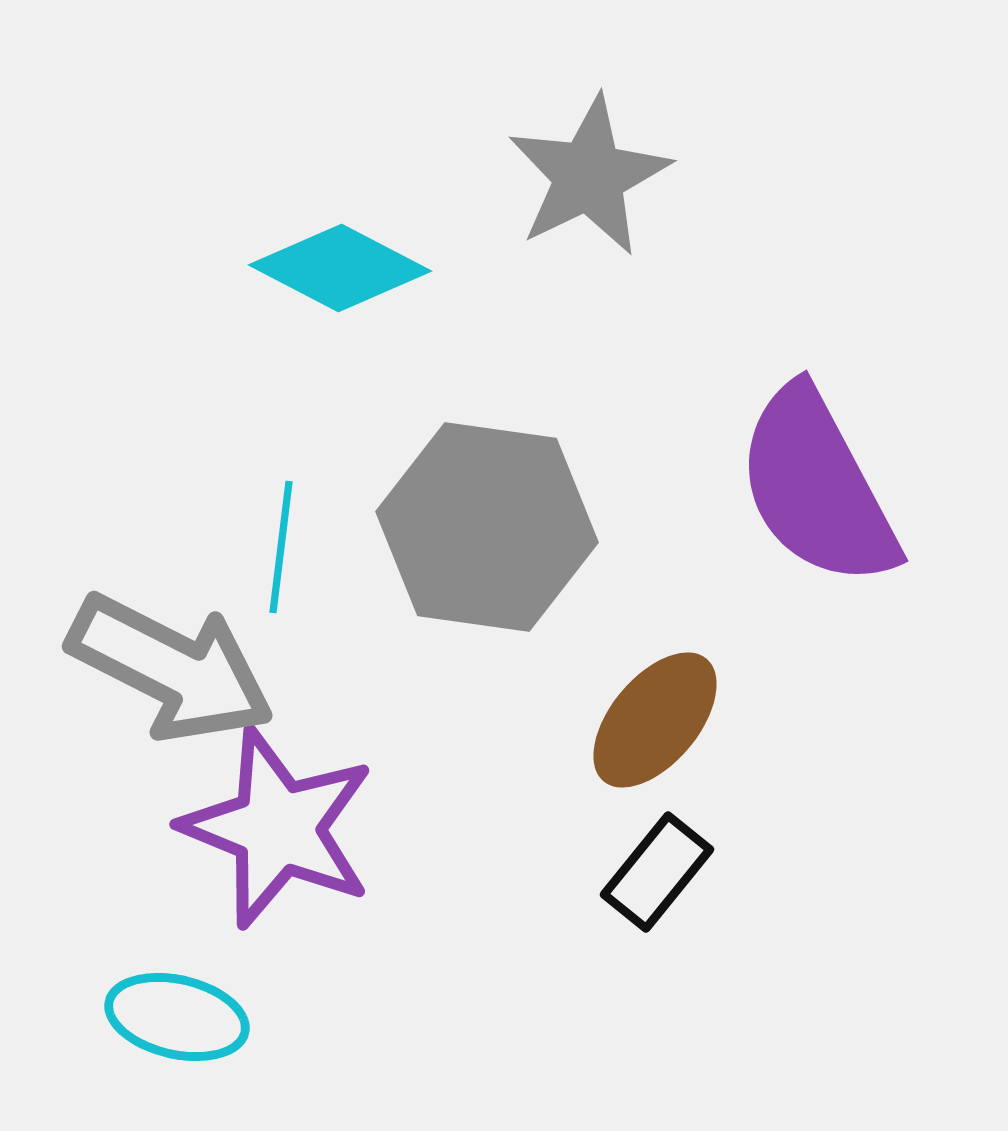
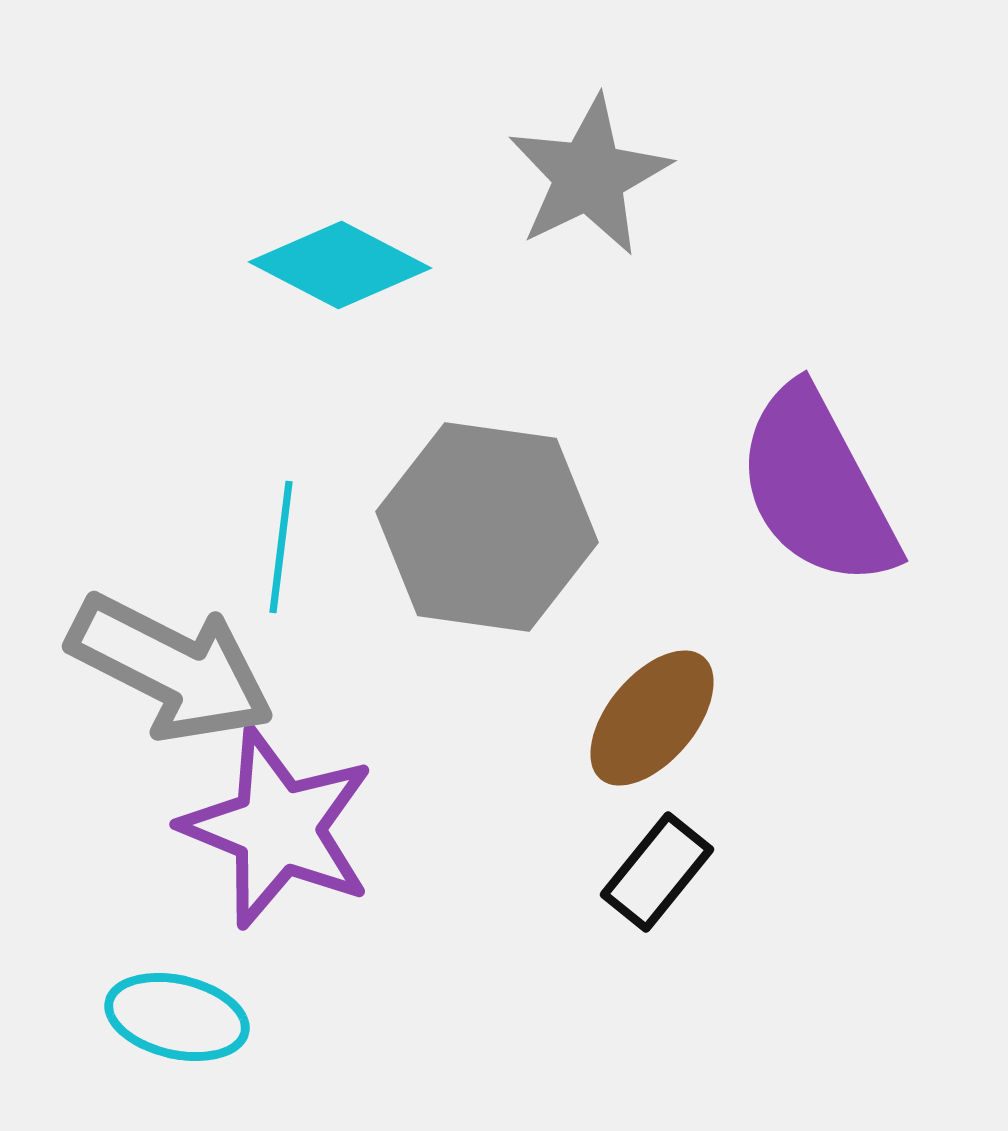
cyan diamond: moved 3 px up
brown ellipse: moved 3 px left, 2 px up
